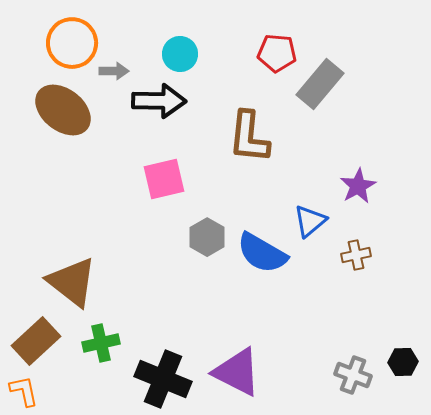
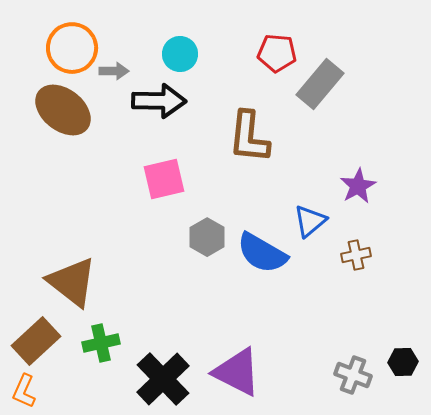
orange circle: moved 5 px down
black cross: rotated 24 degrees clockwise
orange L-shape: rotated 144 degrees counterclockwise
